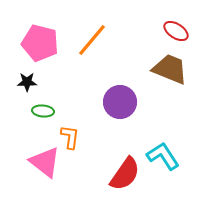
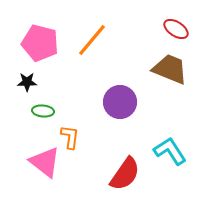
red ellipse: moved 2 px up
cyan L-shape: moved 7 px right, 5 px up
